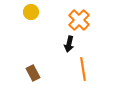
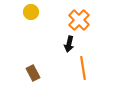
orange line: moved 1 px up
